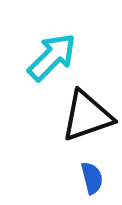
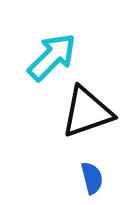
black triangle: moved 4 px up
